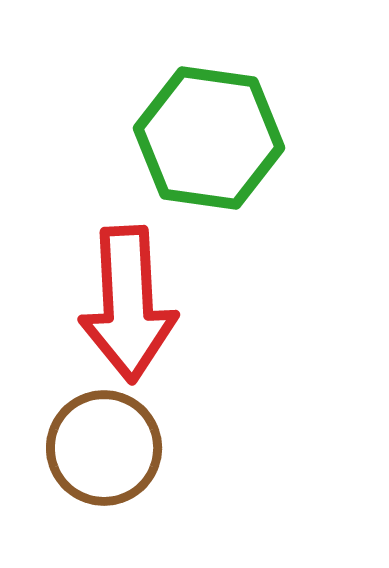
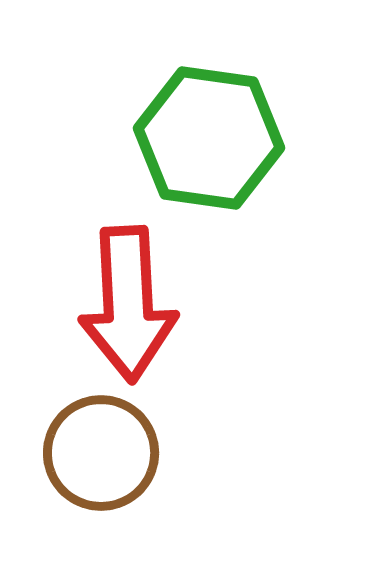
brown circle: moved 3 px left, 5 px down
